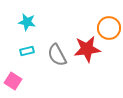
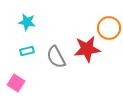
gray semicircle: moved 1 px left, 2 px down
pink square: moved 3 px right, 2 px down
